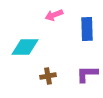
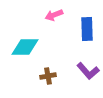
purple L-shape: moved 1 px right, 3 px up; rotated 130 degrees counterclockwise
